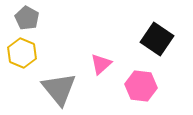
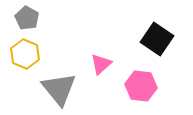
yellow hexagon: moved 3 px right, 1 px down
